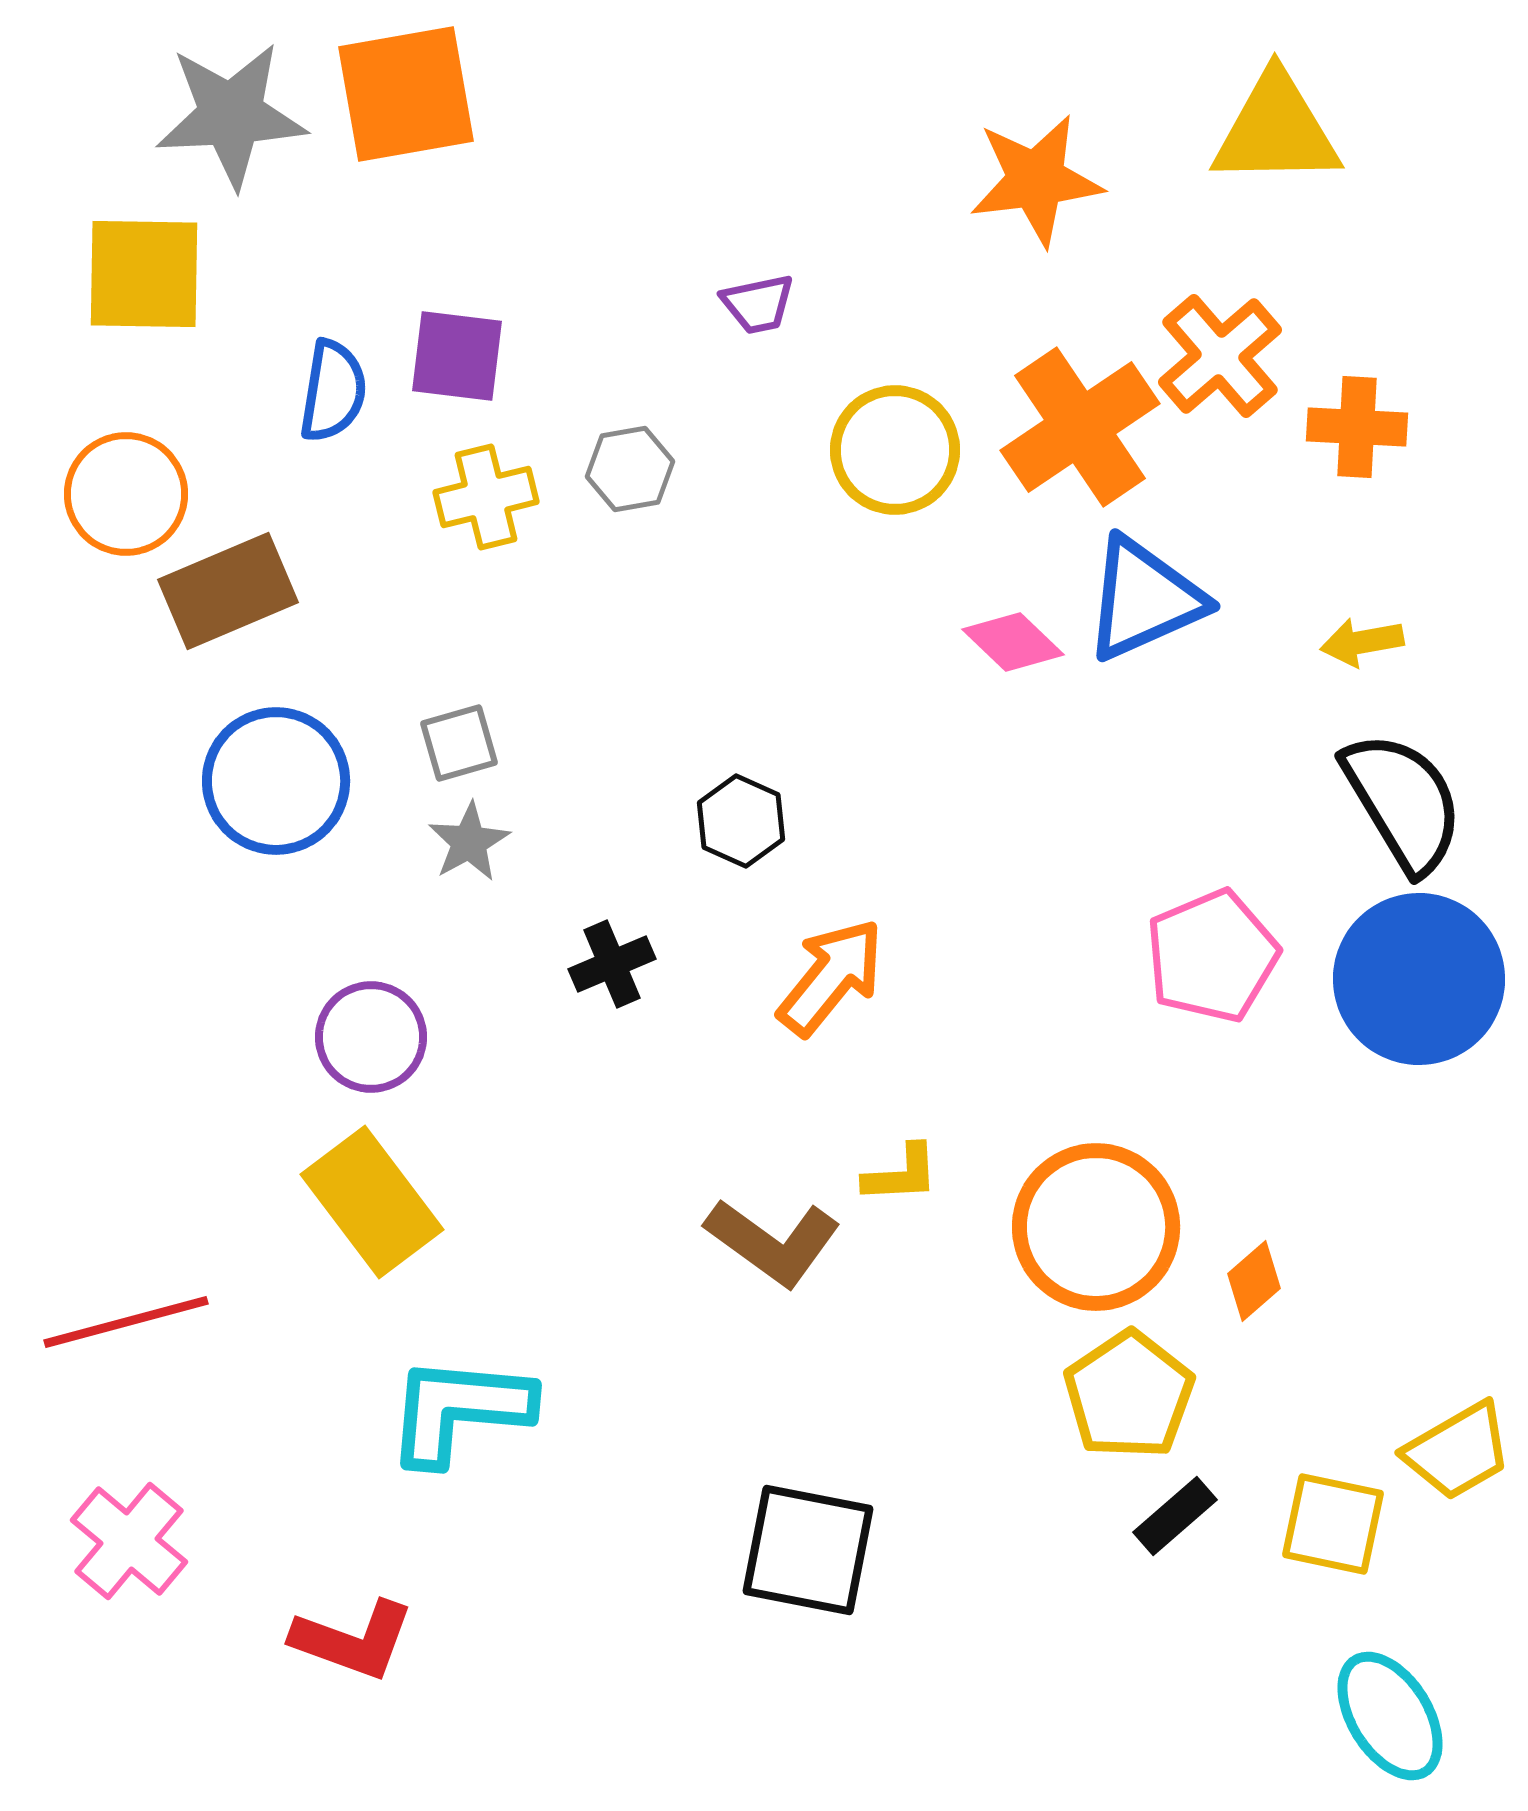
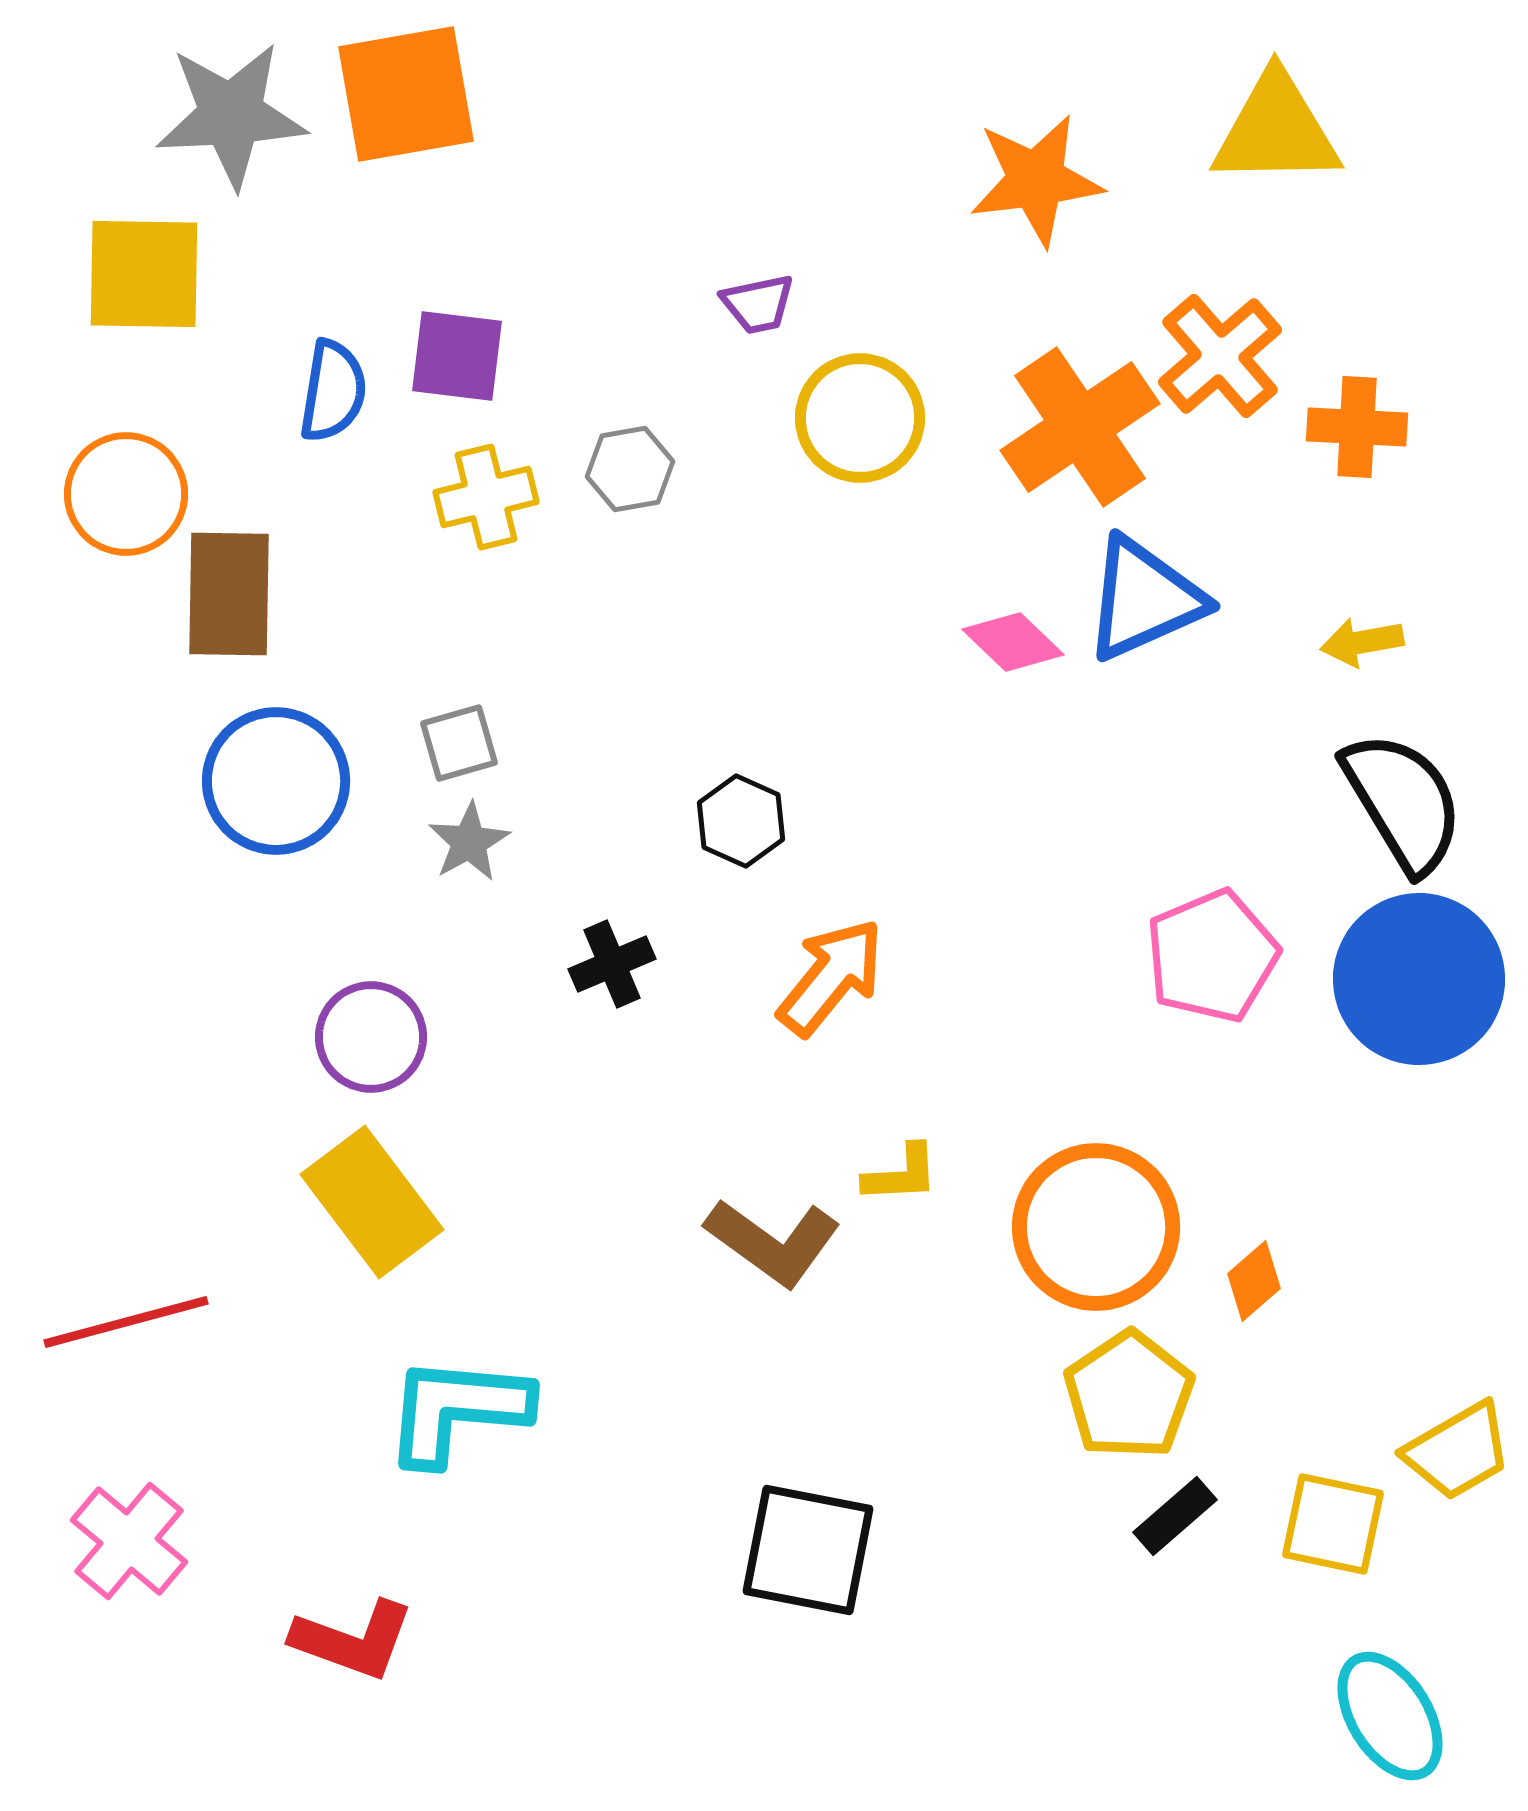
yellow circle at (895, 450): moved 35 px left, 32 px up
brown rectangle at (228, 591): moved 1 px right, 3 px down; rotated 66 degrees counterclockwise
cyan L-shape at (459, 1410): moved 2 px left
